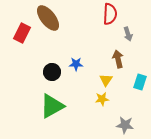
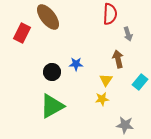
brown ellipse: moved 1 px up
cyan rectangle: rotated 21 degrees clockwise
